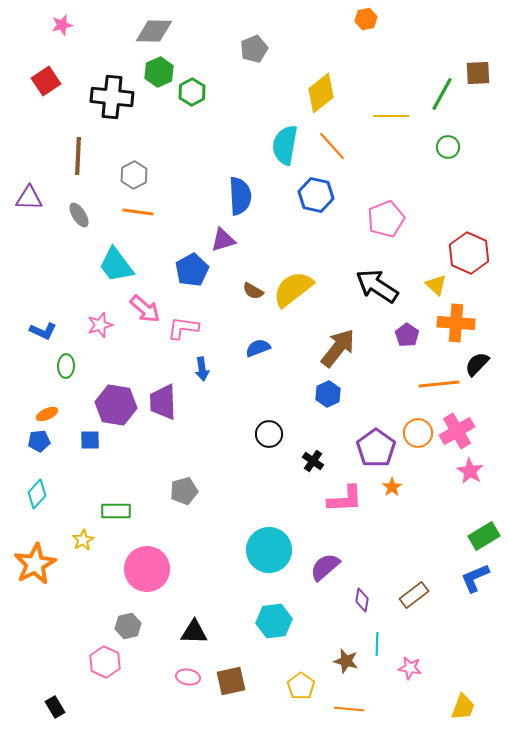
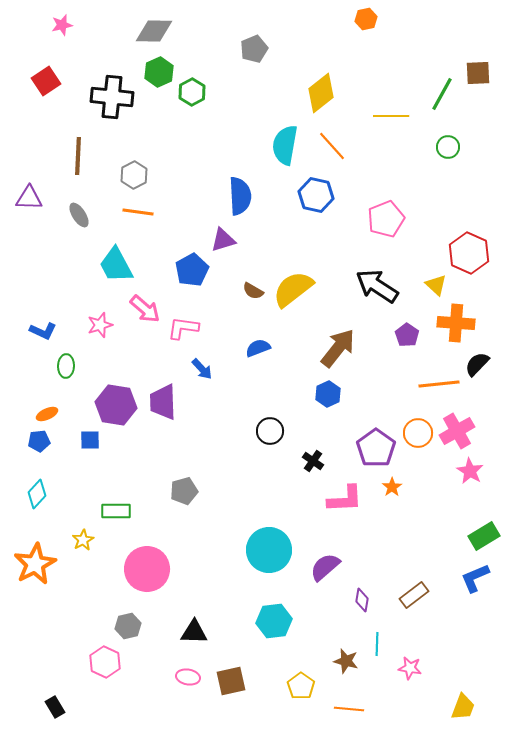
cyan trapezoid at (116, 265): rotated 9 degrees clockwise
blue arrow at (202, 369): rotated 35 degrees counterclockwise
black circle at (269, 434): moved 1 px right, 3 px up
